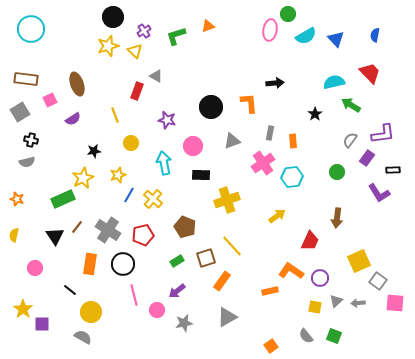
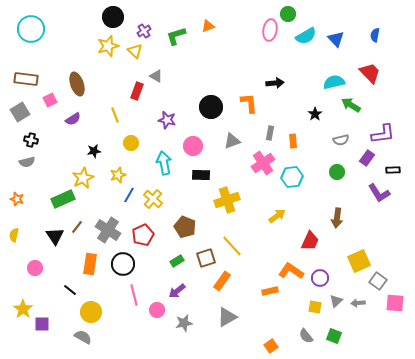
gray semicircle at (350, 140): moved 9 px left; rotated 140 degrees counterclockwise
red pentagon at (143, 235): rotated 10 degrees counterclockwise
